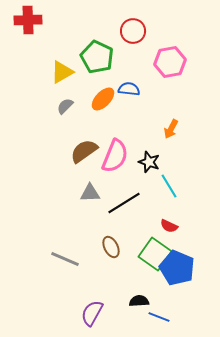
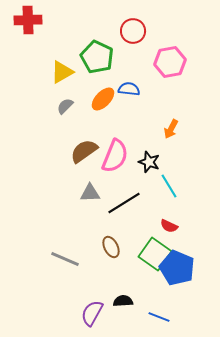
black semicircle: moved 16 px left
